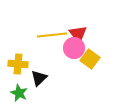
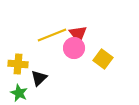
yellow line: rotated 16 degrees counterclockwise
yellow square: moved 13 px right
